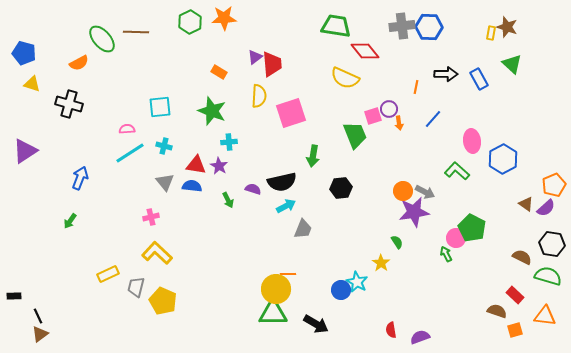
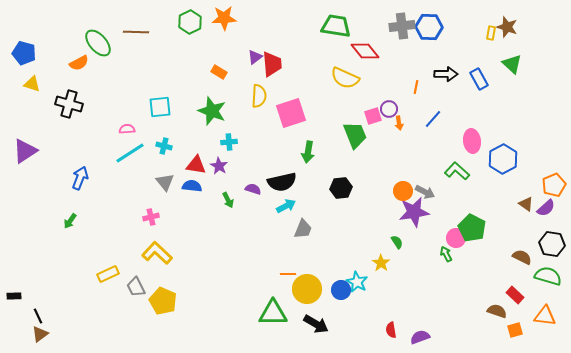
green ellipse at (102, 39): moved 4 px left, 4 px down
green arrow at (313, 156): moved 5 px left, 4 px up
gray trapezoid at (136, 287): rotated 40 degrees counterclockwise
yellow circle at (276, 289): moved 31 px right
